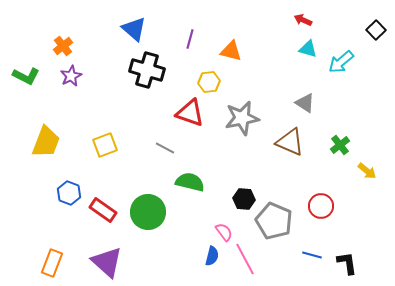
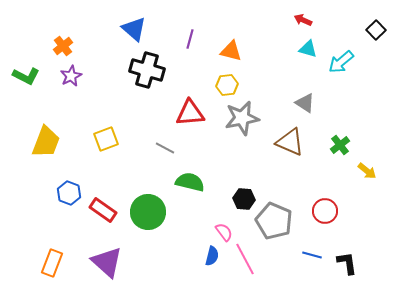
yellow hexagon: moved 18 px right, 3 px down
red triangle: rotated 24 degrees counterclockwise
yellow square: moved 1 px right, 6 px up
red circle: moved 4 px right, 5 px down
